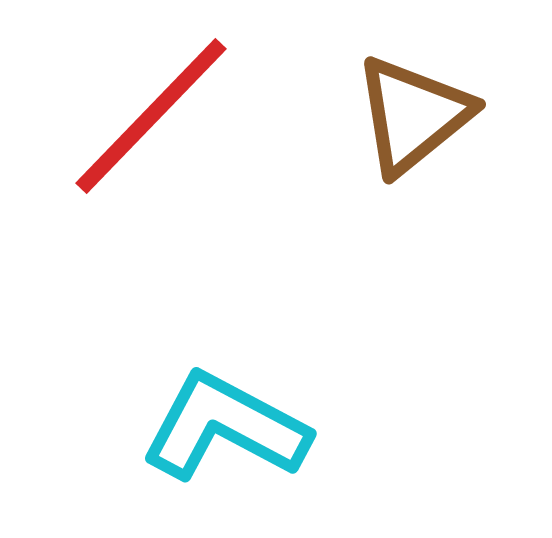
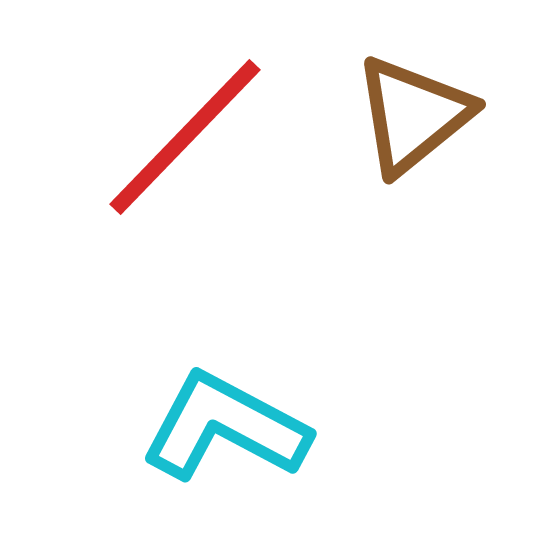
red line: moved 34 px right, 21 px down
